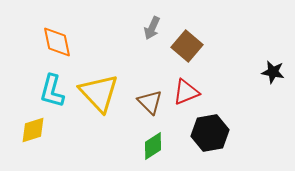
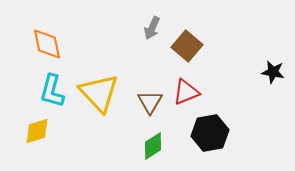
orange diamond: moved 10 px left, 2 px down
brown triangle: rotated 16 degrees clockwise
yellow diamond: moved 4 px right, 1 px down
